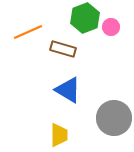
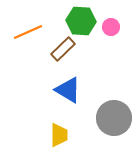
green hexagon: moved 4 px left, 3 px down; rotated 24 degrees clockwise
brown rectangle: rotated 60 degrees counterclockwise
